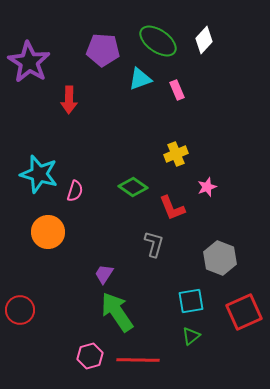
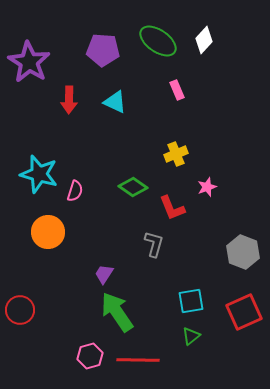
cyan triangle: moved 25 px left, 23 px down; rotated 45 degrees clockwise
gray hexagon: moved 23 px right, 6 px up
